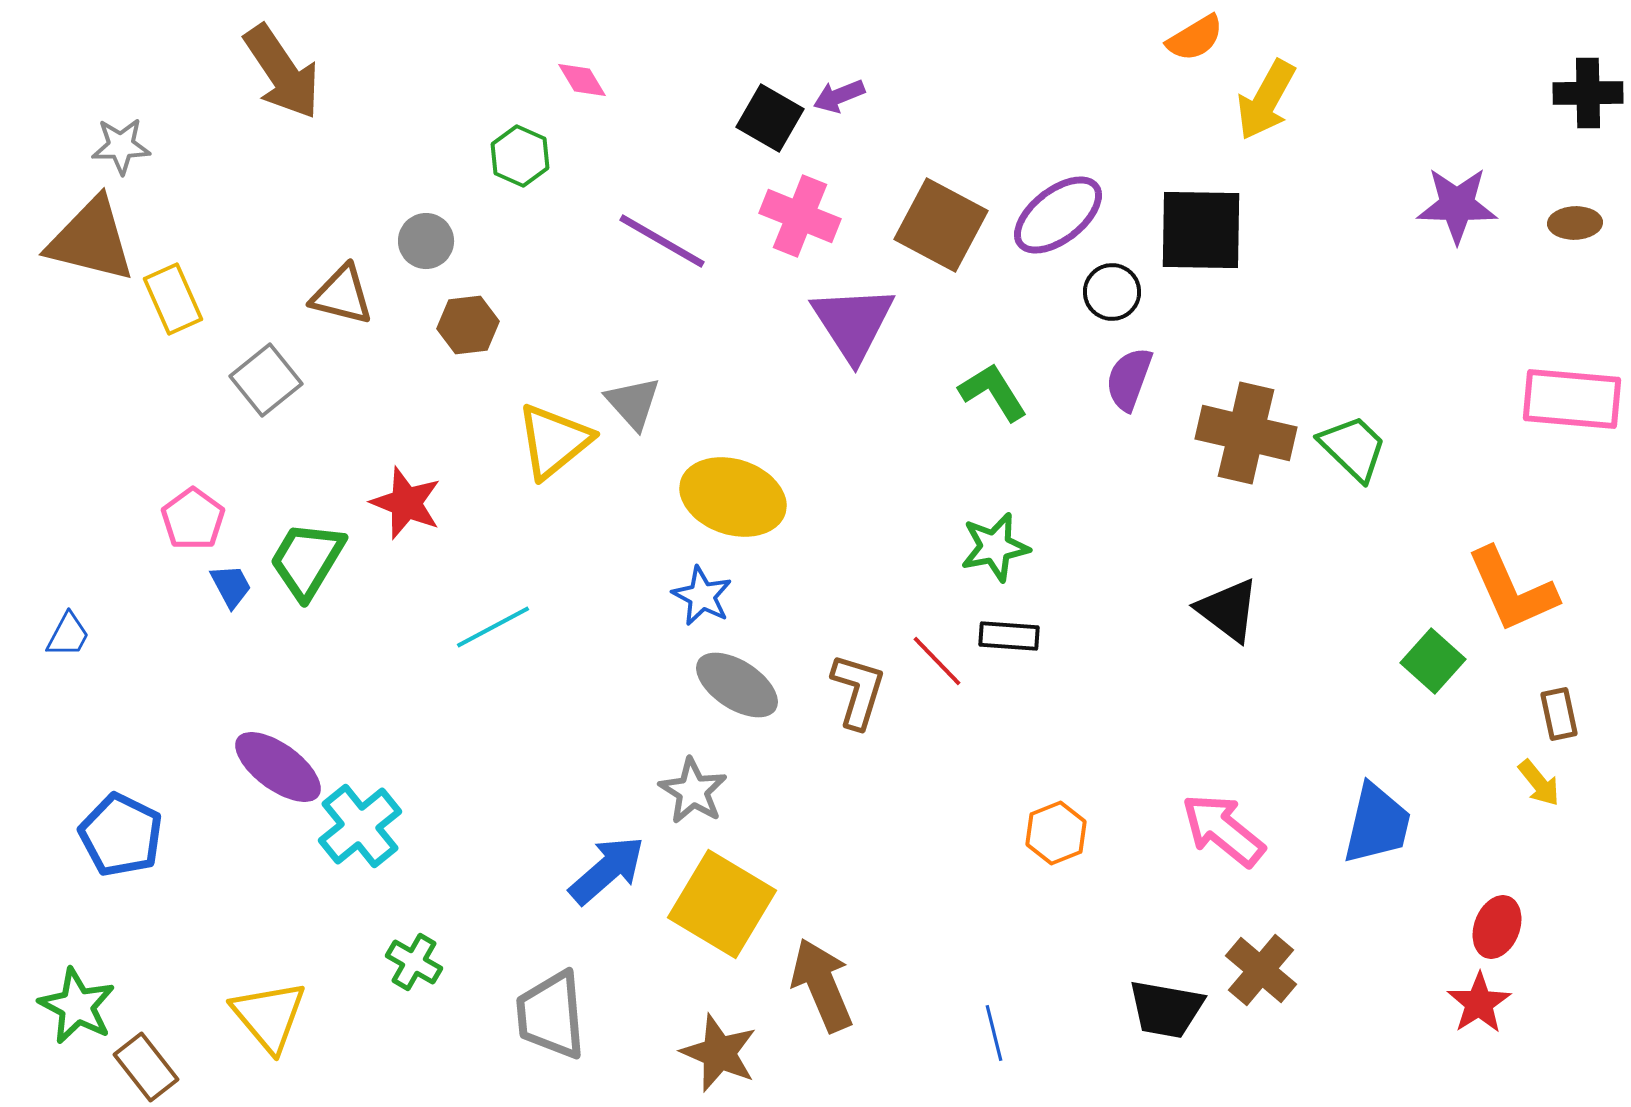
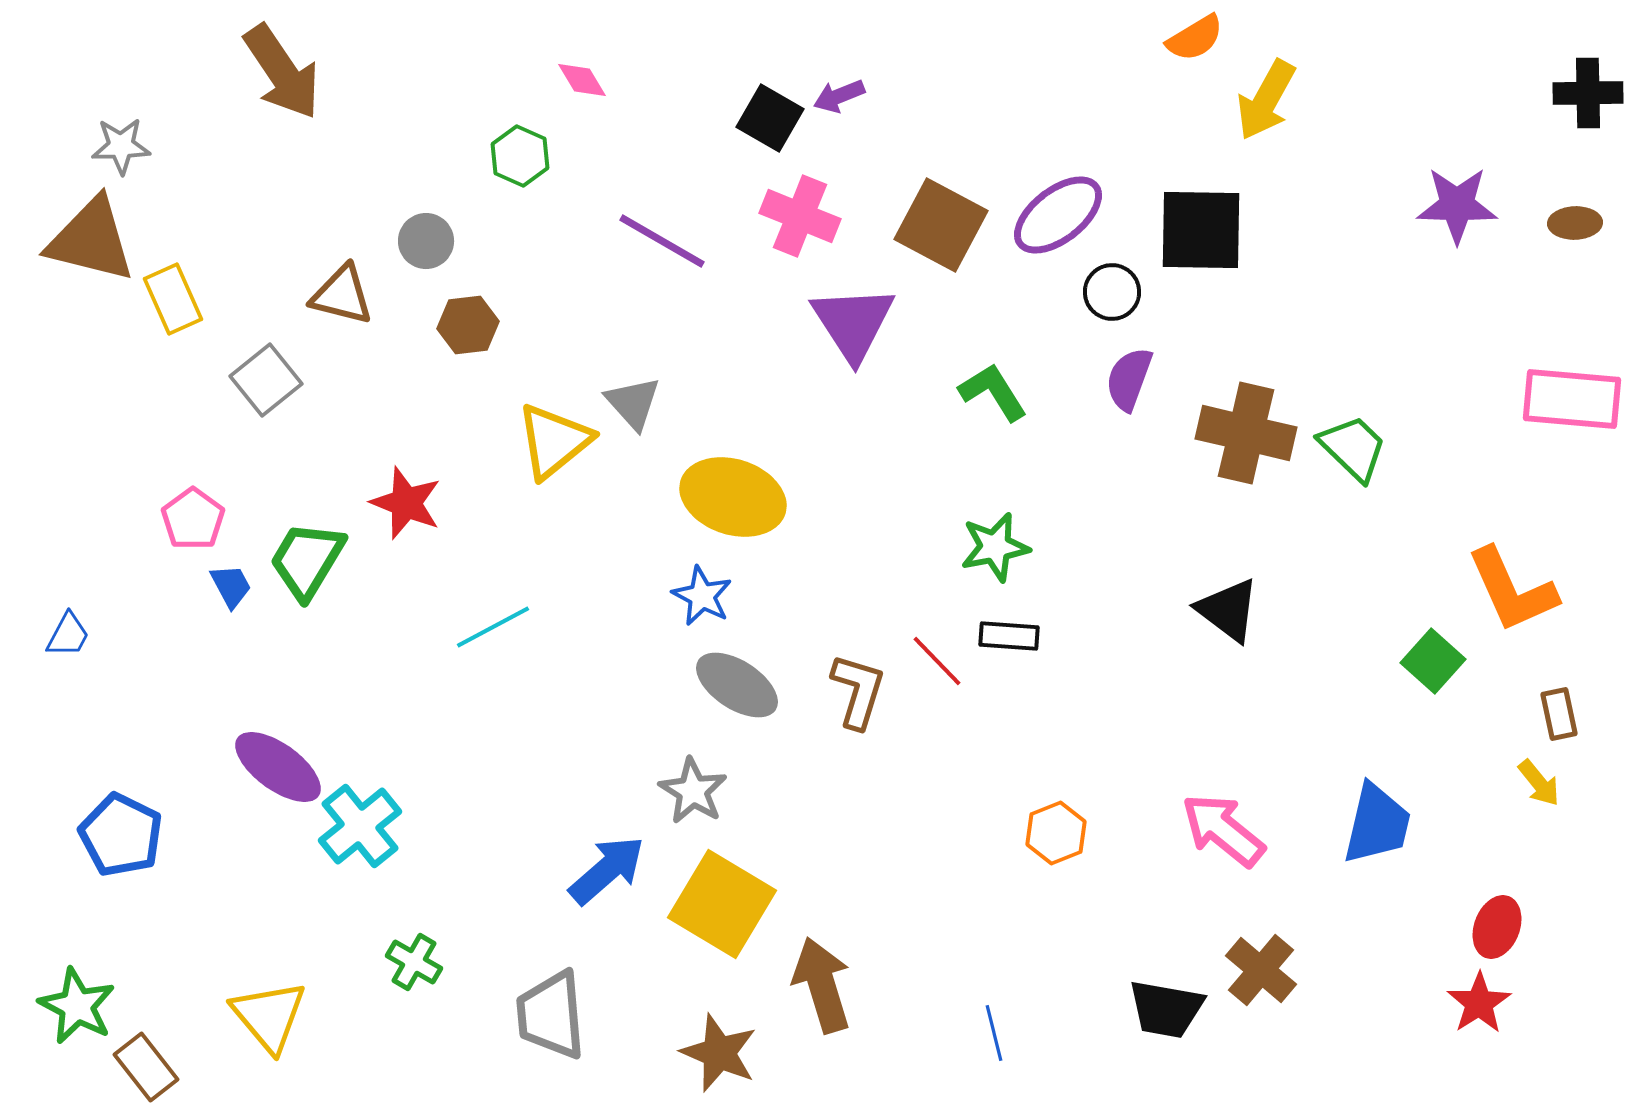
brown arrow at (822, 985): rotated 6 degrees clockwise
